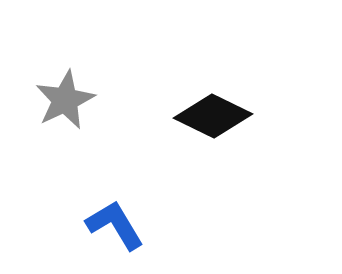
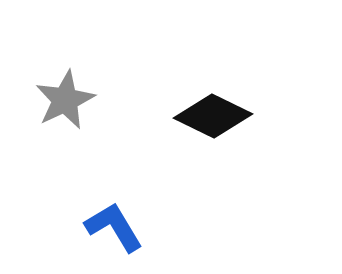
blue L-shape: moved 1 px left, 2 px down
